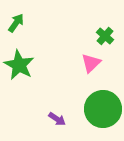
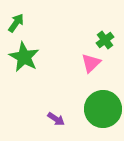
green cross: moved 4 px down; rotated 12 degrees clockwise
green star: moved 5 px right, 8 px up
purple arrow: moved 1 px left
